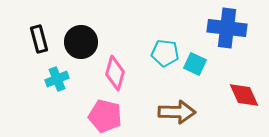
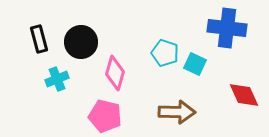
cyan pentagon: rotated 12 degrees clockwise
